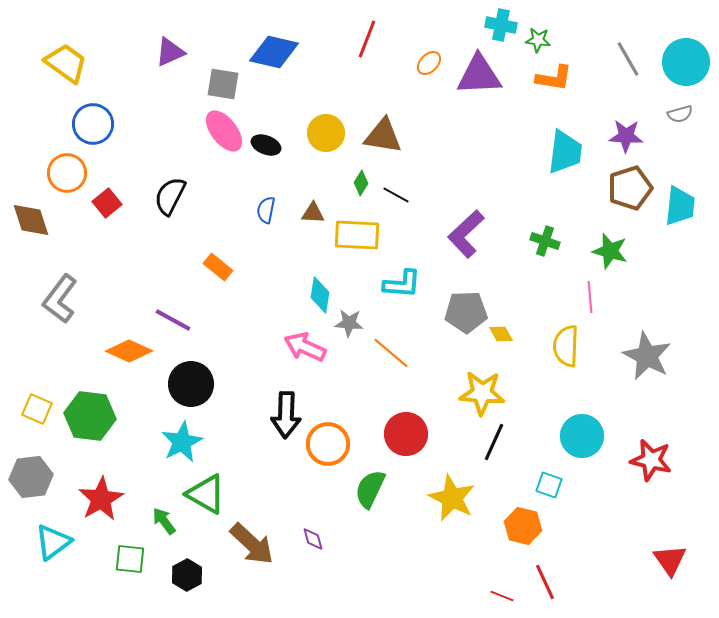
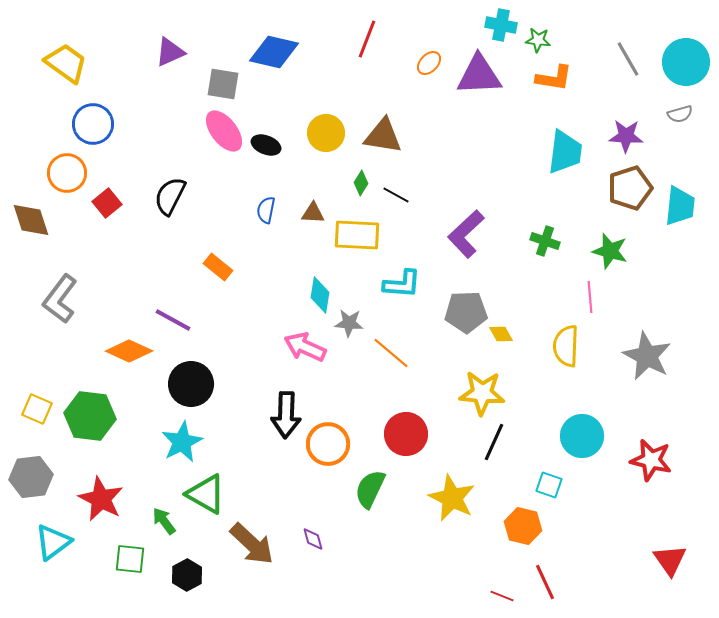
red star at (101, 499): rotated 15 degrees counterclockwise
